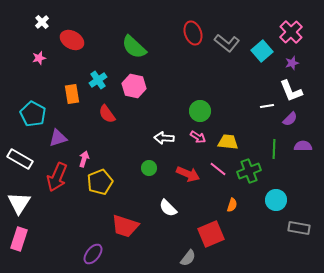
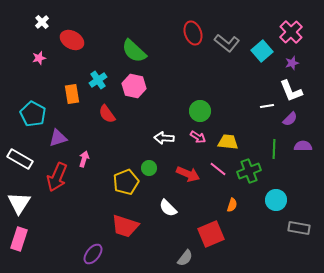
green semicircle at (134, 47): moved 4 px down
yellow pentagon at (100, 182): moved 26 px right
gray semicircle at (188, 258): moved 3 px left
